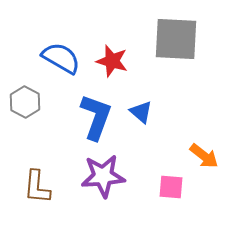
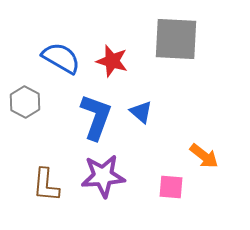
brown L-shape: moved 9 px right, 2 px up
